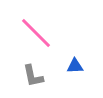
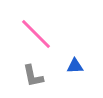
pink line: moved 1 px down
